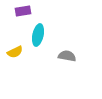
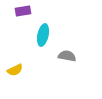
cyan ellipse: moved 5 px right
yellow semicircle: moved 18 px down
